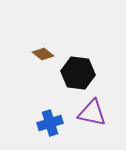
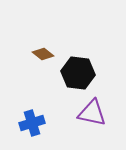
blue cross: moved 18 px left
